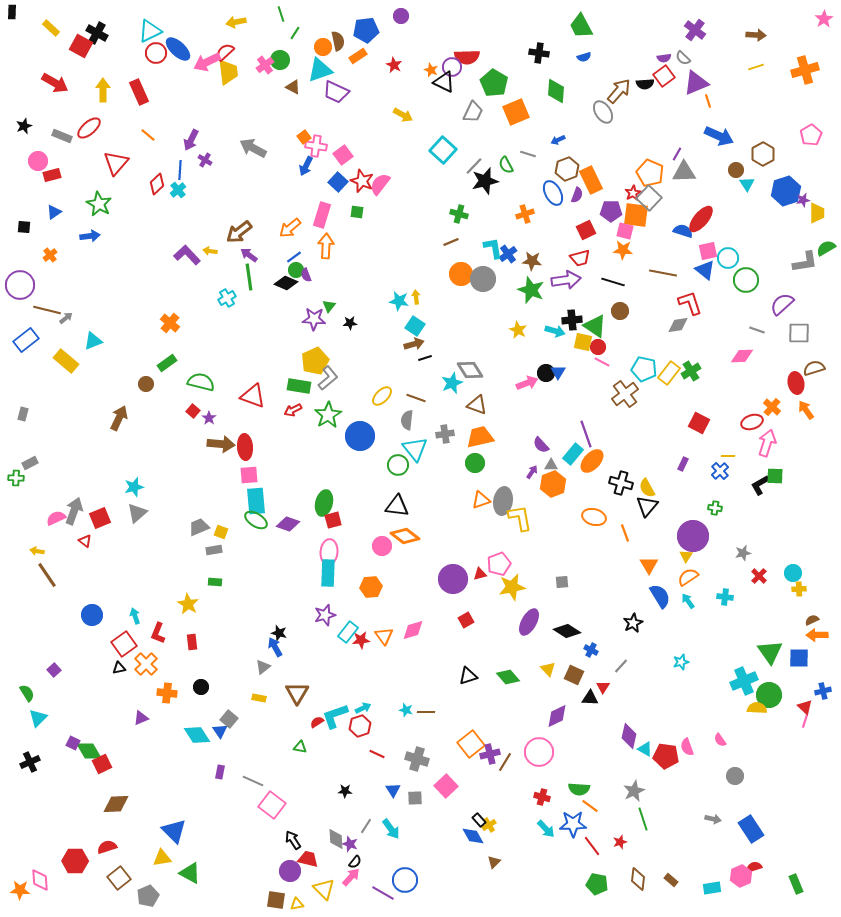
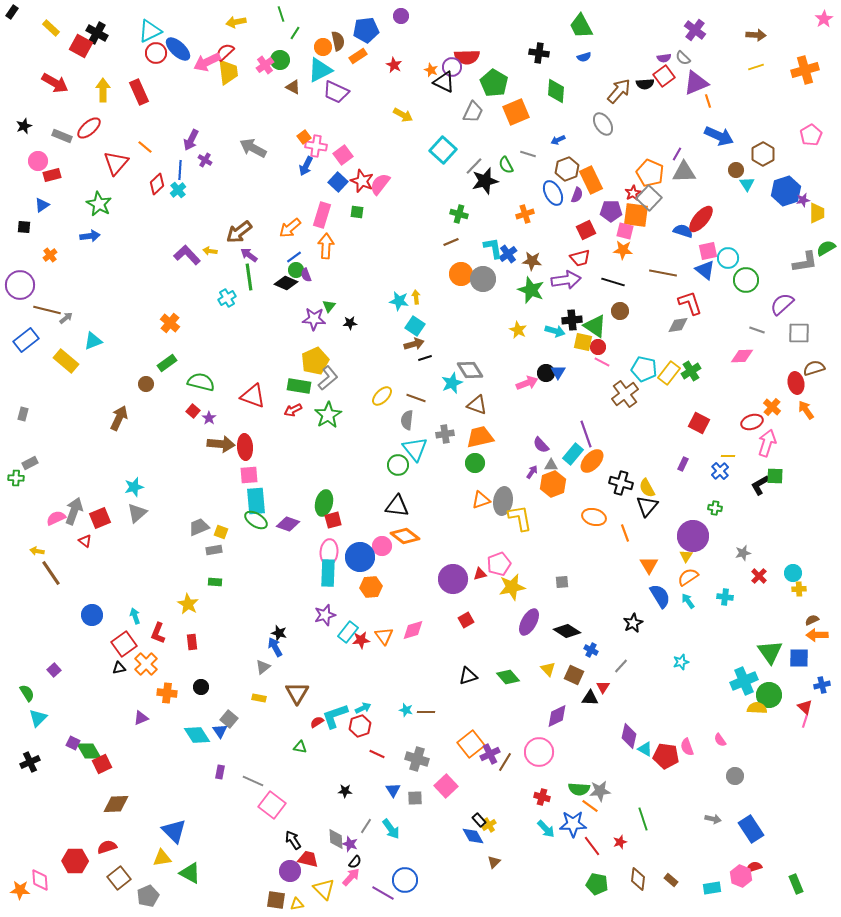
black rectangle at (12, 12): rotated 32 degrees clockwise
cyan triangle at (320, 70): rotated 8 degrees counterclockwise
gray ellipse at (603, 112): moved 12 px down
orange line at (148, 135): moved 3 px left, 12 px down
blue triangle at (54, 212): moved 12 px left, 7 px up
blue circle at (360, 436): moved 121 px down
brown line at (47, 575): moved 4 px right, 2 px up
blue cross at (823, 691): moved 1 px left, 6 px up
purple cross at (490, 754): rotated 12 degrees counterclockwise
gray star at (634, 791): moved 34 px left; rotated 20 degrees clockwise
pink hexagon at (741, 876): rotated 15 degrees counterclockwise
